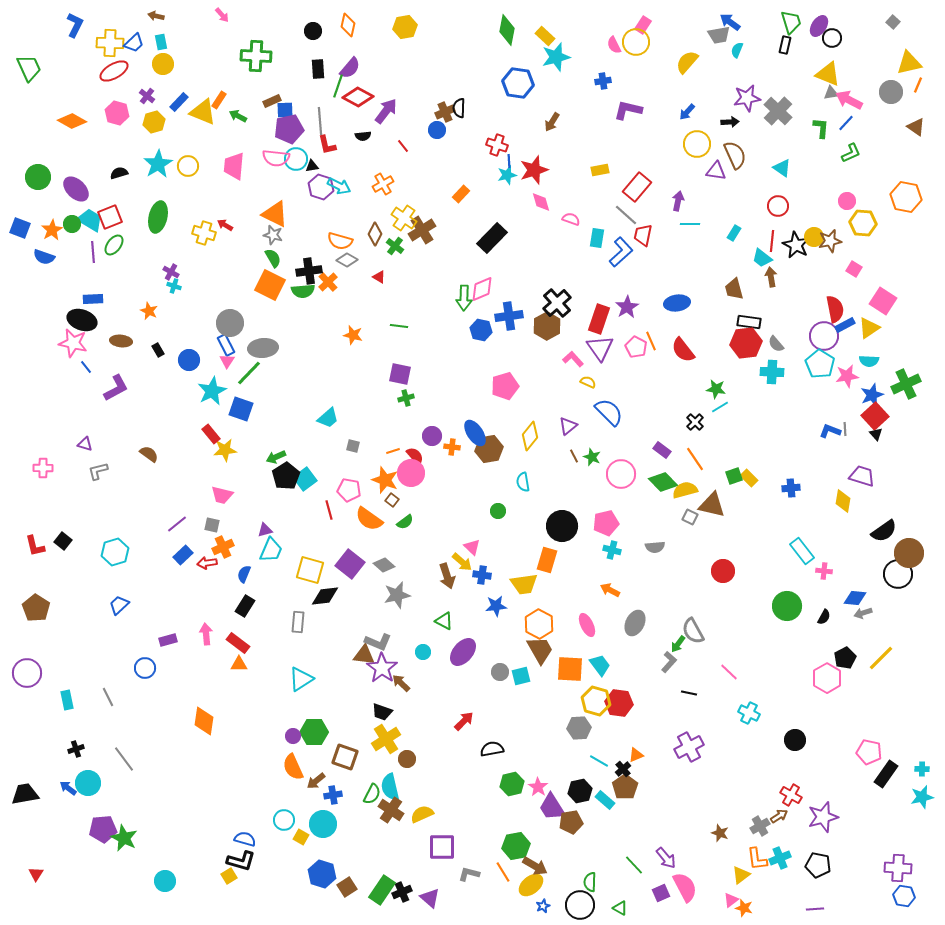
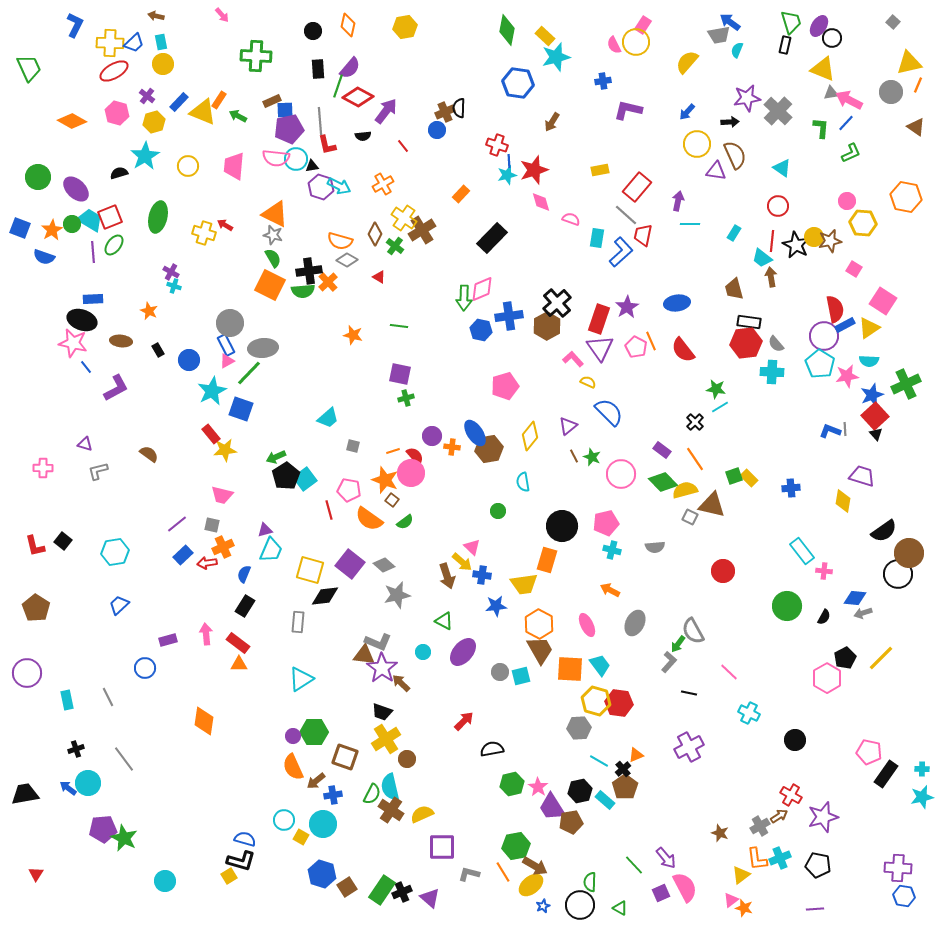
yellow triangle at (828, 74): moved 5 px left, 5 px up
cyan star at (158, 164): moved 13 px left, 8 px up
pink triangle at (227, 361): rotated 28 degrees clockwise
cyan hexagon at (115, 552): rotated 8 degrees clockwise
